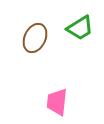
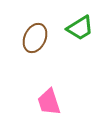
pink trapezoid: moved 8 px left; rotated 24 degrees counterclockwise
